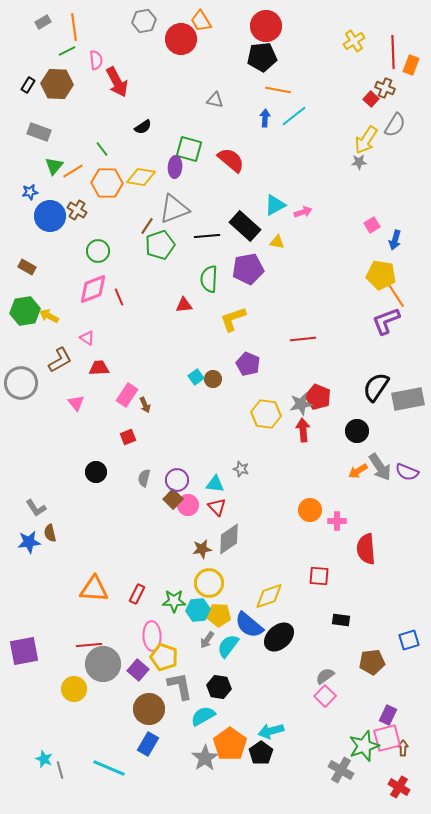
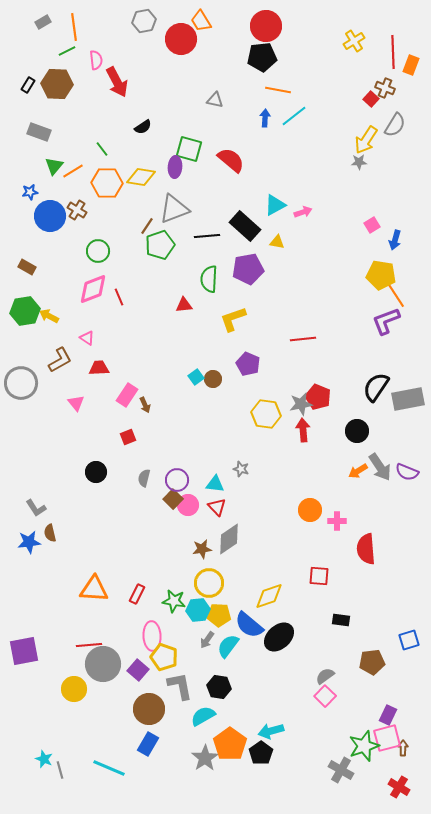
green star at (174, 601): rotated 10 degrees clockwise
